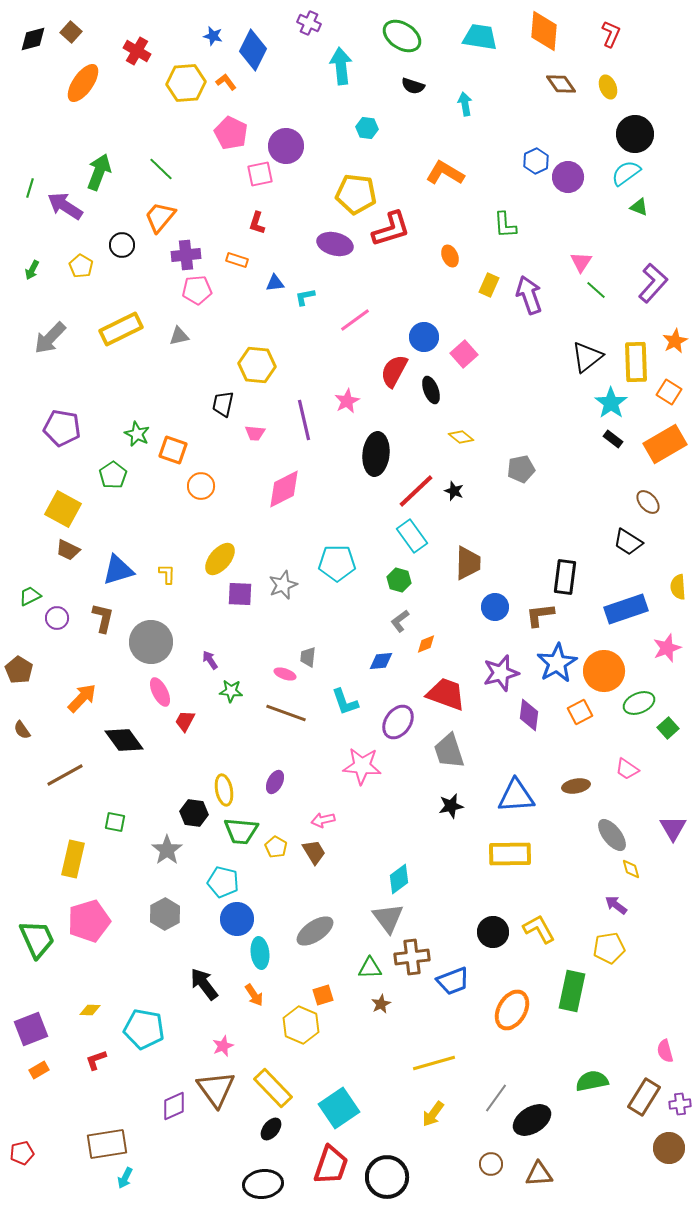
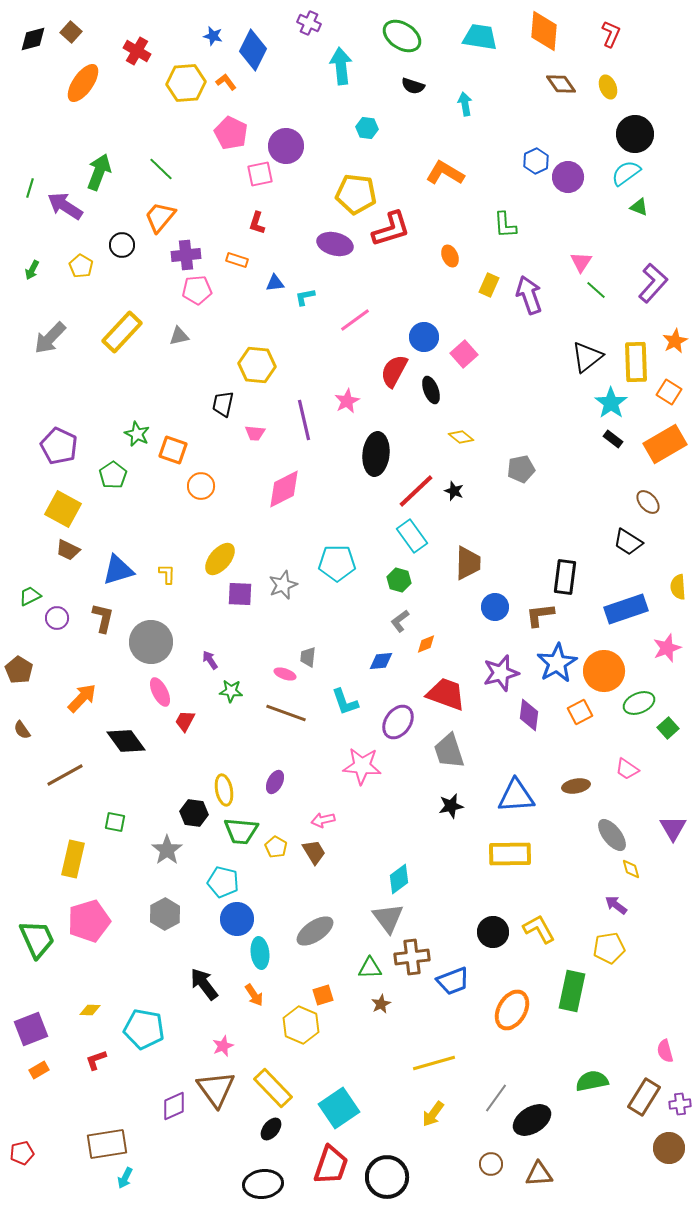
yellow rectangle at (121, 329): moved 1 px right, 3 px down; rotated 21 degrees counterclockwise
purple pentagon at (62, 428): moved 3 px left, 18 px down; rotated 15 degrees clockwise
black diamond at (124, 740): moved 2 px right, 1 px down
